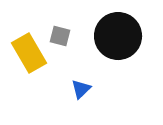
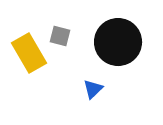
black circle: moved 6 px down
blue triangle: moved 12 px right
